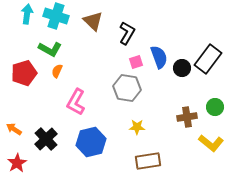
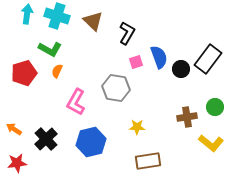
cyan cross: moved 1 px right
black circle: moved 1 px left, 1 px down
gray hexagon: moved 11 px left
red star: rotated 24 degrees clockwise
